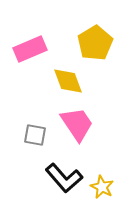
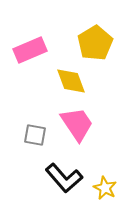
pink rectangle: moved 1 px down
yellow diamond: moved 3 px right
yellow star: moved 3 px right, 1 px down
